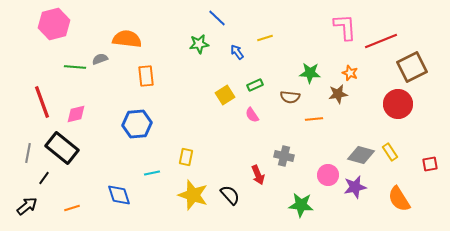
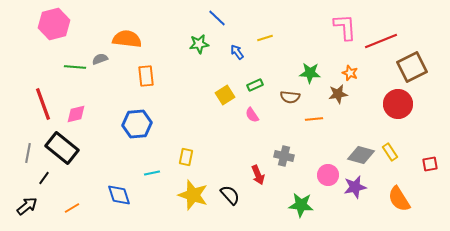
red line at (42, 102): moved 1 px right, 2 px down
orange line at (72, 208): rotated 14 degrees counterclockwise
